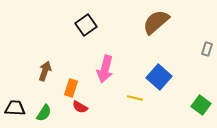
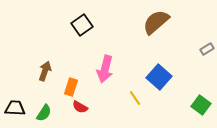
black square: moved 4 px left
gray rectangle: rotated 40 degrees clockwise
orange rectangle: moved 1 px up
yellow line: rotated 42 degrees clockwise
